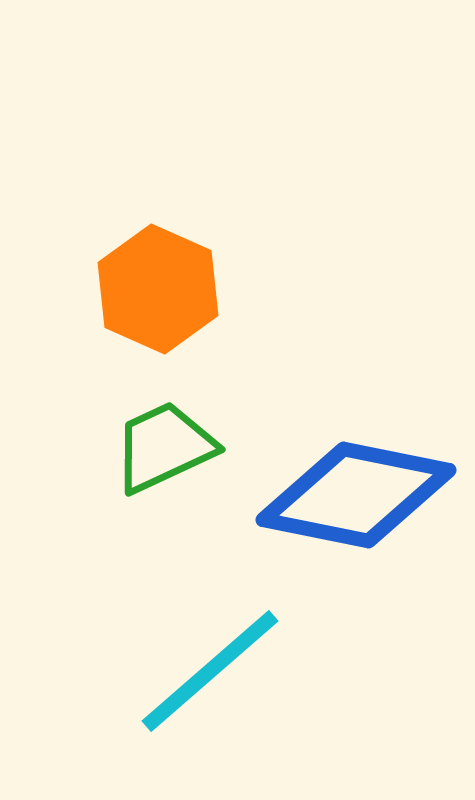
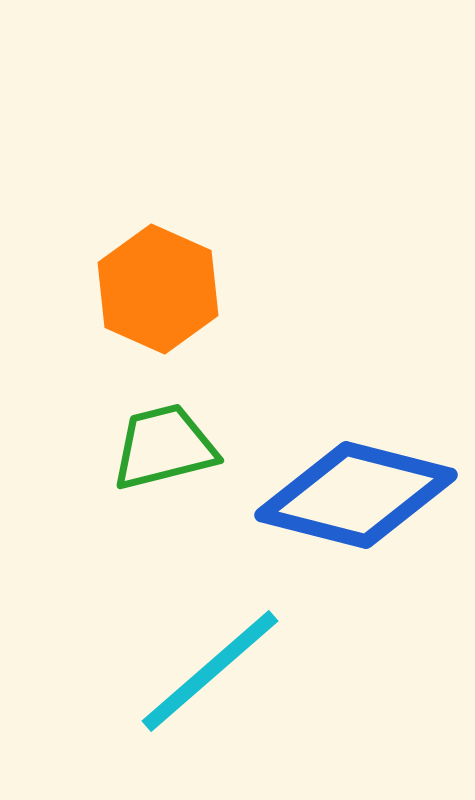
green trapezoid: rotated 11 degrees clockwise
blue diamond: rotated 3 degrees clockwise
